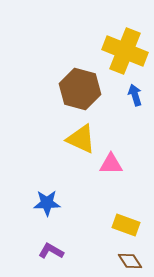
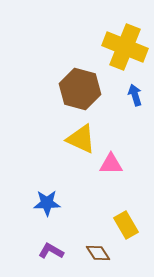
yellow cross: moved 4 px up
yellow rectangle: rotated 40 degrees clockwise
brown diamond: moved 32 px left, 8 px up
